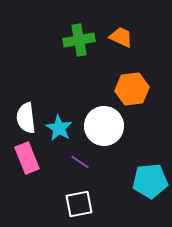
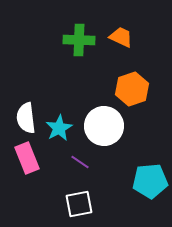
green cross: rotated 12 degrees clockwise
orange hexagon: rotated 12 degrees counterclockwise
cyan star: rotated 12 degrees clockwise
